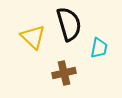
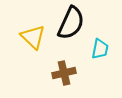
black semicircle: moved 2 px right, 1 px up; rotated 40 degrees clockwise
cyan trapezoid: moved 1 px right, 1 px down
